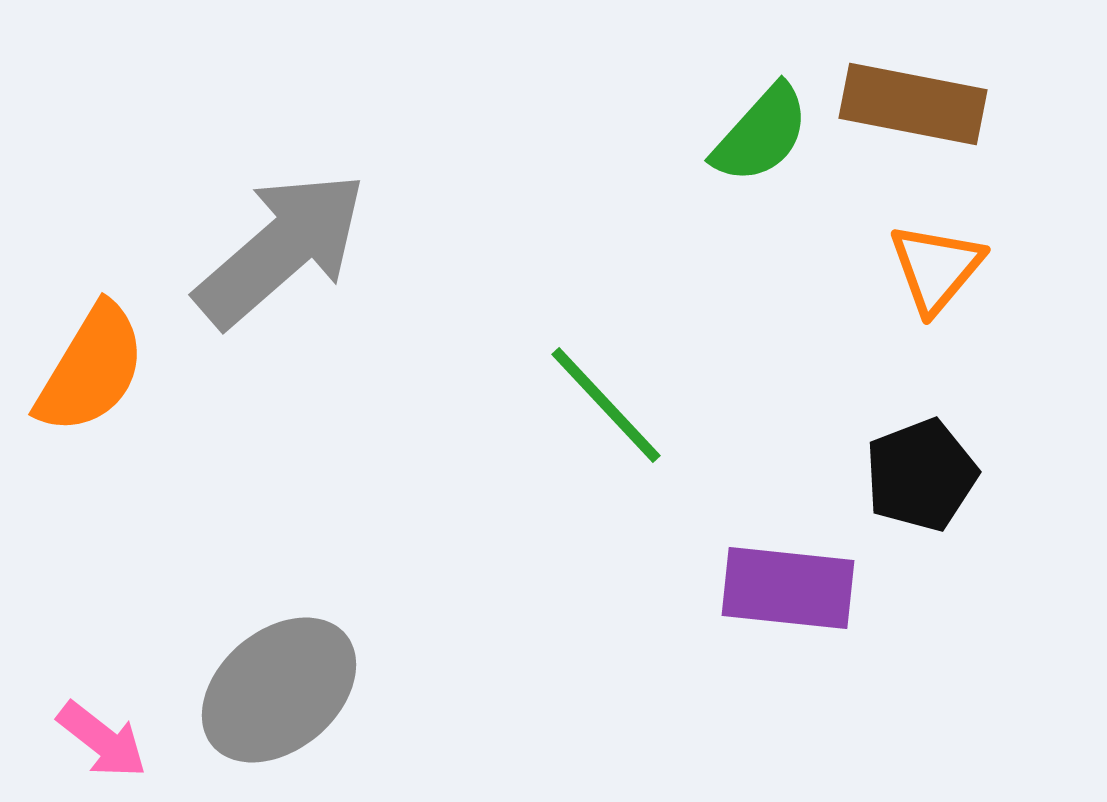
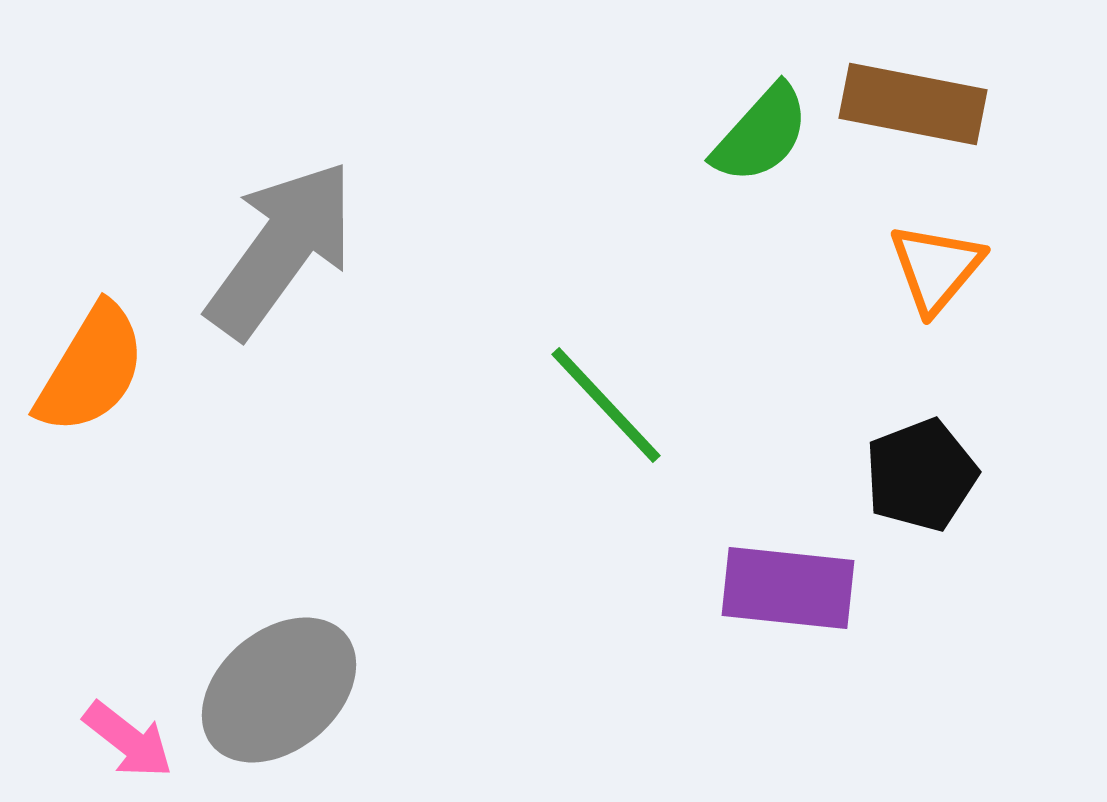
gray arrow: rotated 13 degrees counterclockwise
pink arrow: moved 26 px right
